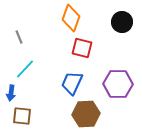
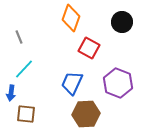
red square: moved 7 px right; rotated 15 degrees clockwise
cyan line: moved 1 px left
purple hexagon: moved 1 px up; rotated 20 degrees clockwise
brown square: moved 4 px right, 2 px up
